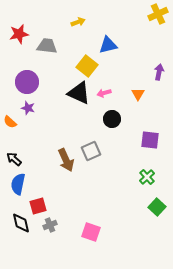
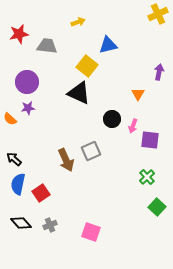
pink arrow: moved 29 px right, 33 px down; rotated 56 degrees counterclockwise
purple star: rotated 24 degrees counterclockwise
orange semicircle: moved 3 px up
red square: moved 3 px right, 13 px up; rotated 18 degrees counterclockwise
black diamond: rotated 30 degrees counterclockwise
